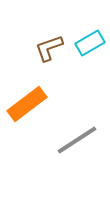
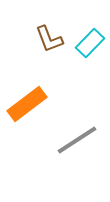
cyan rectangle: rotated 16 degrees counterclockwise
brown L-shape: moved 9 px up; rotated 92 degrees counterclockwise
